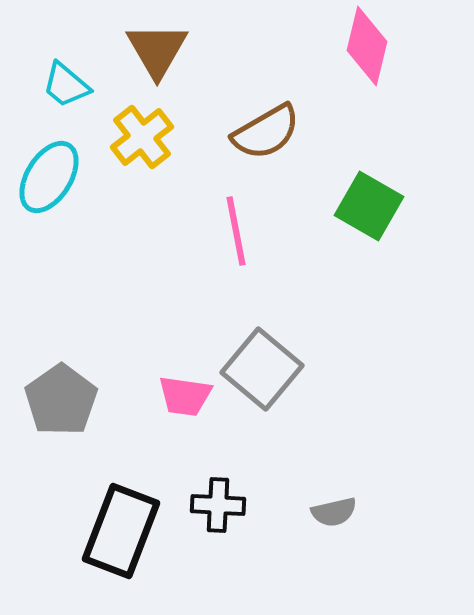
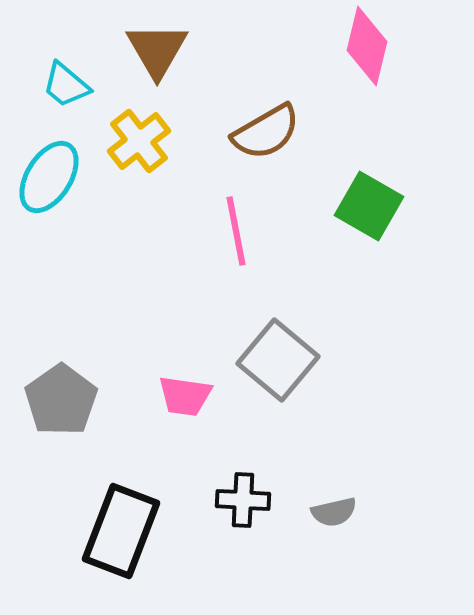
yellow cross: moved 3 px left, 4 px down
gray square: moved 16 px right, 9 px up
black cross: moved 25 px right, 5 px up
